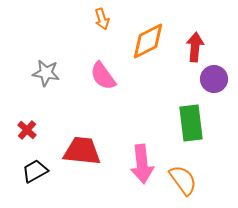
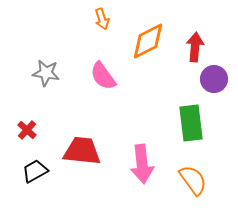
orange semicircle: moved 10 px right
